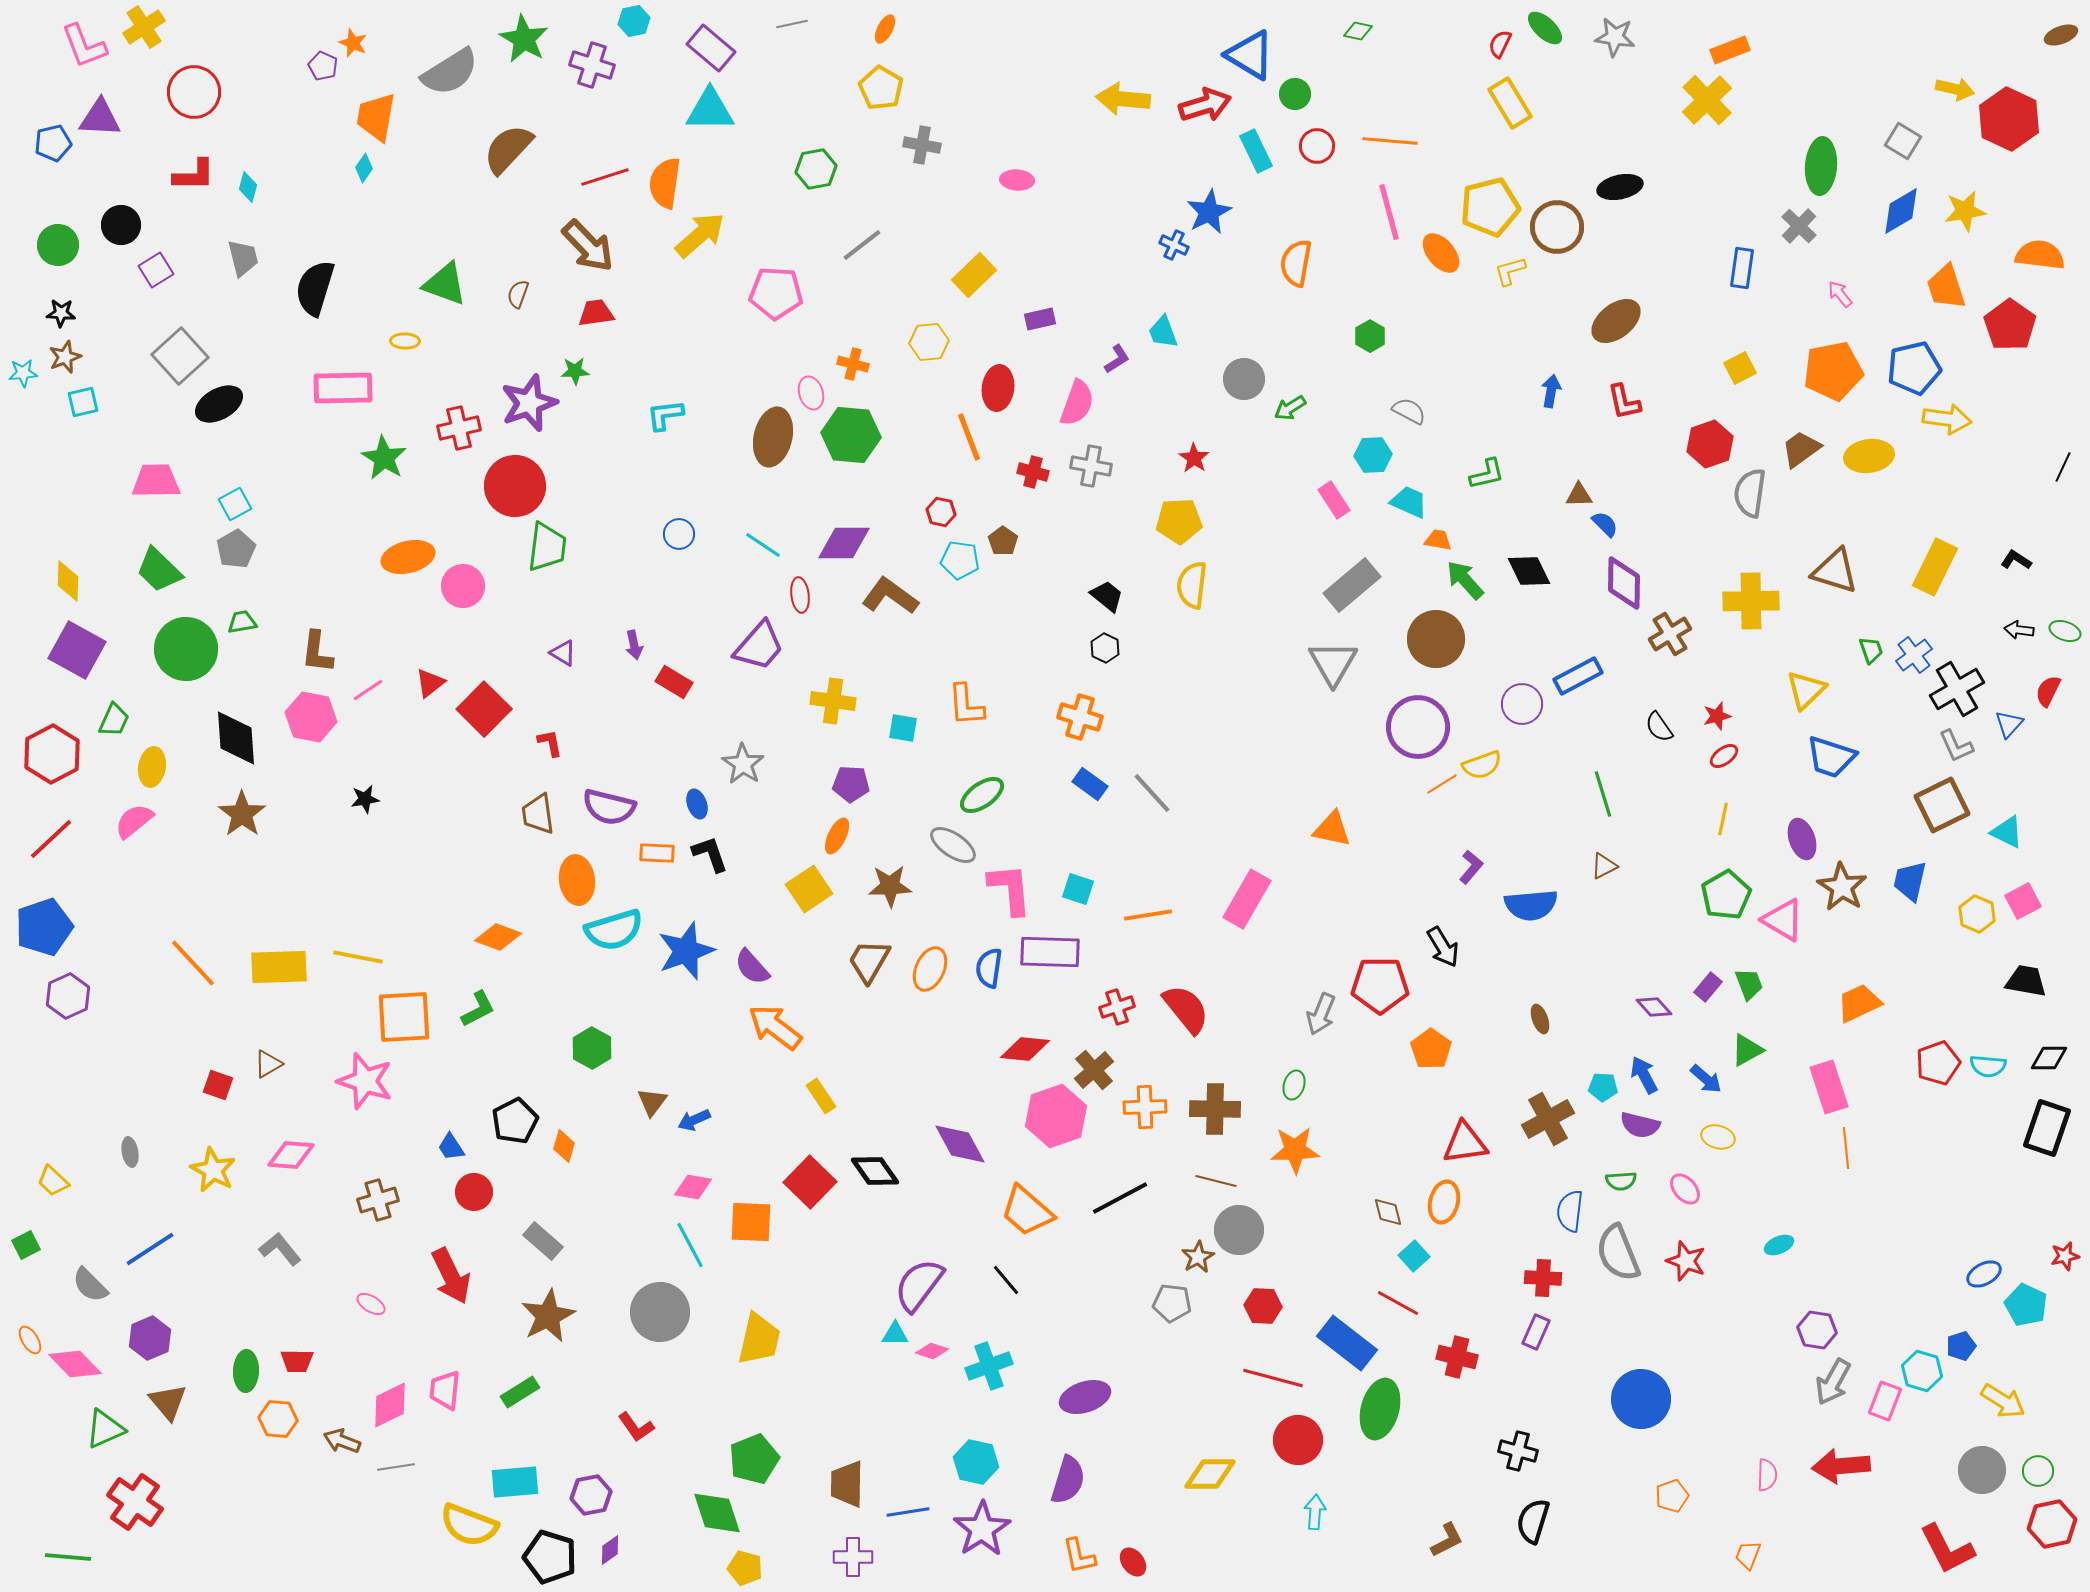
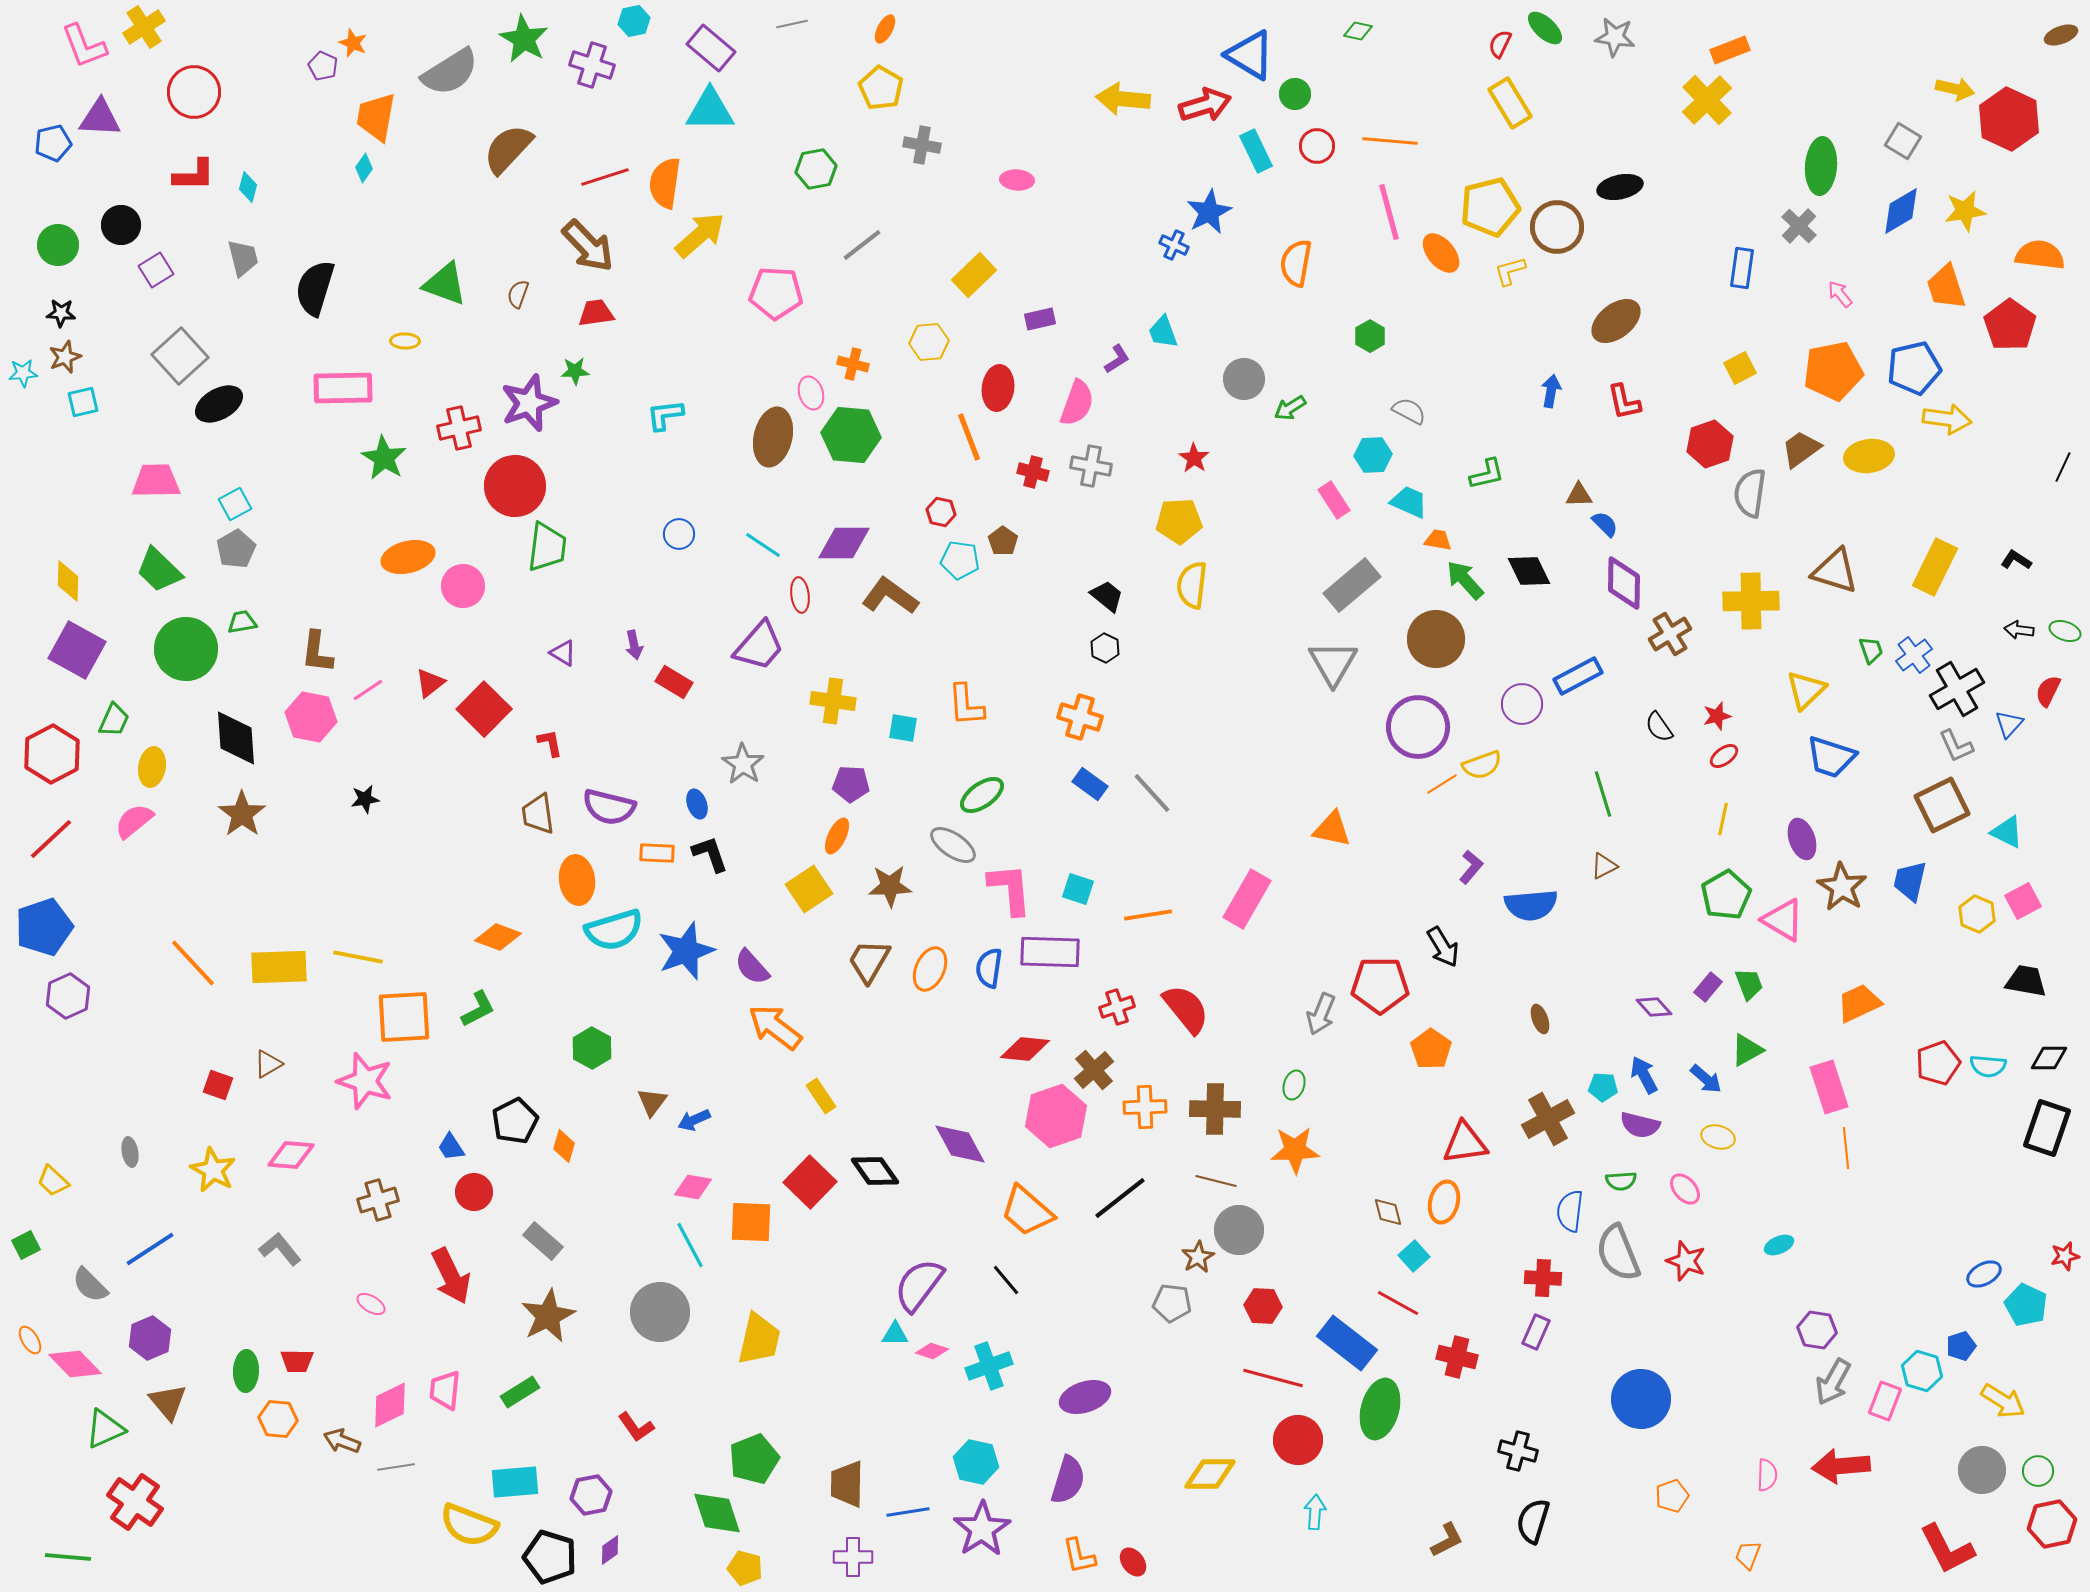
black line at (1120, 1198): rotated 10 degrees counterclockwise
